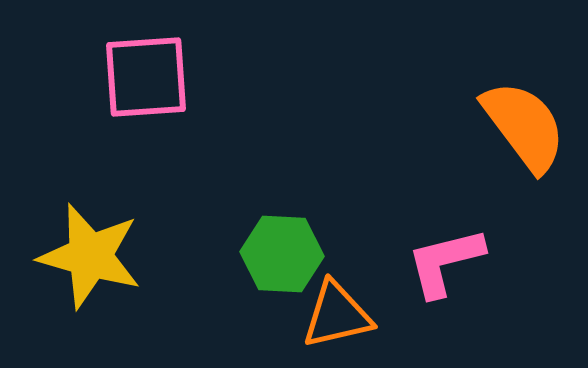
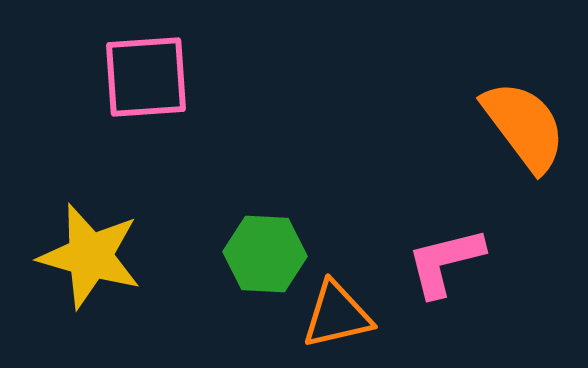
green hexagon: moved 17 px left
